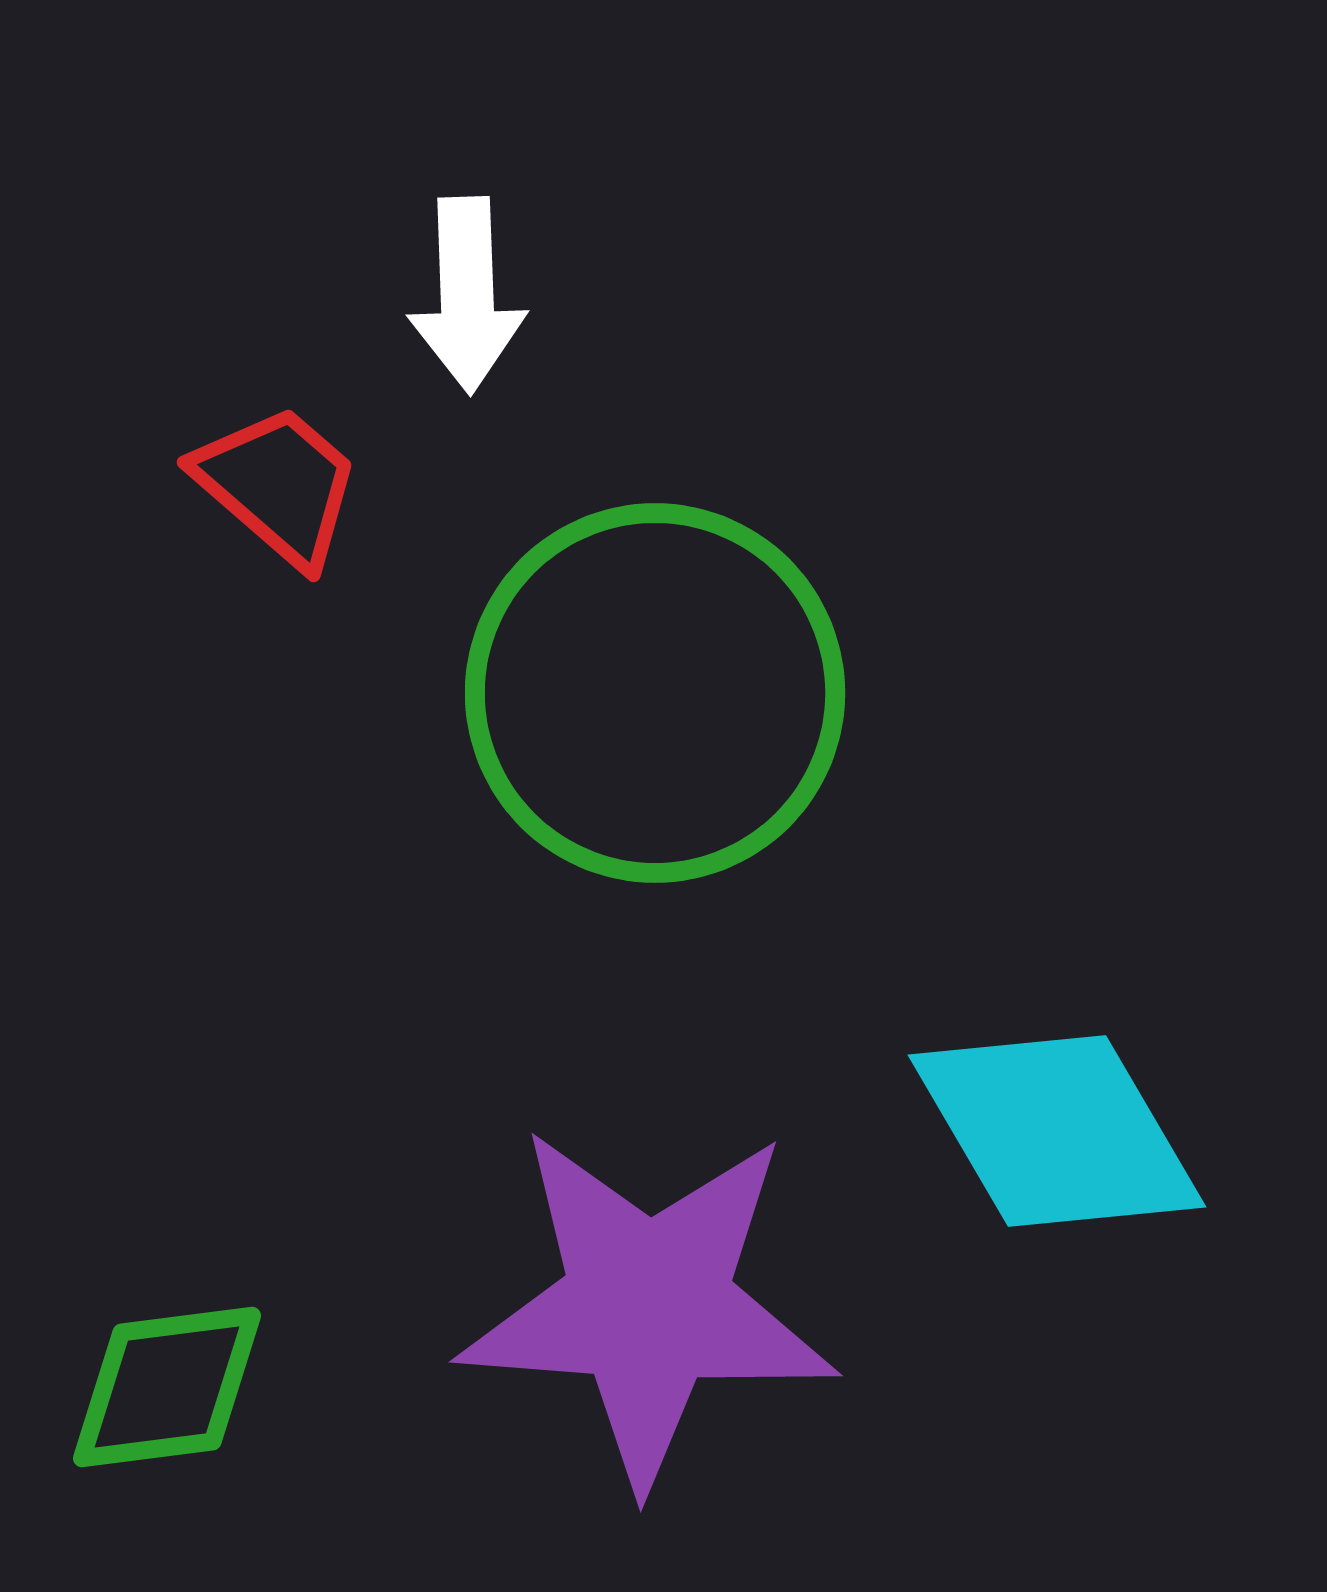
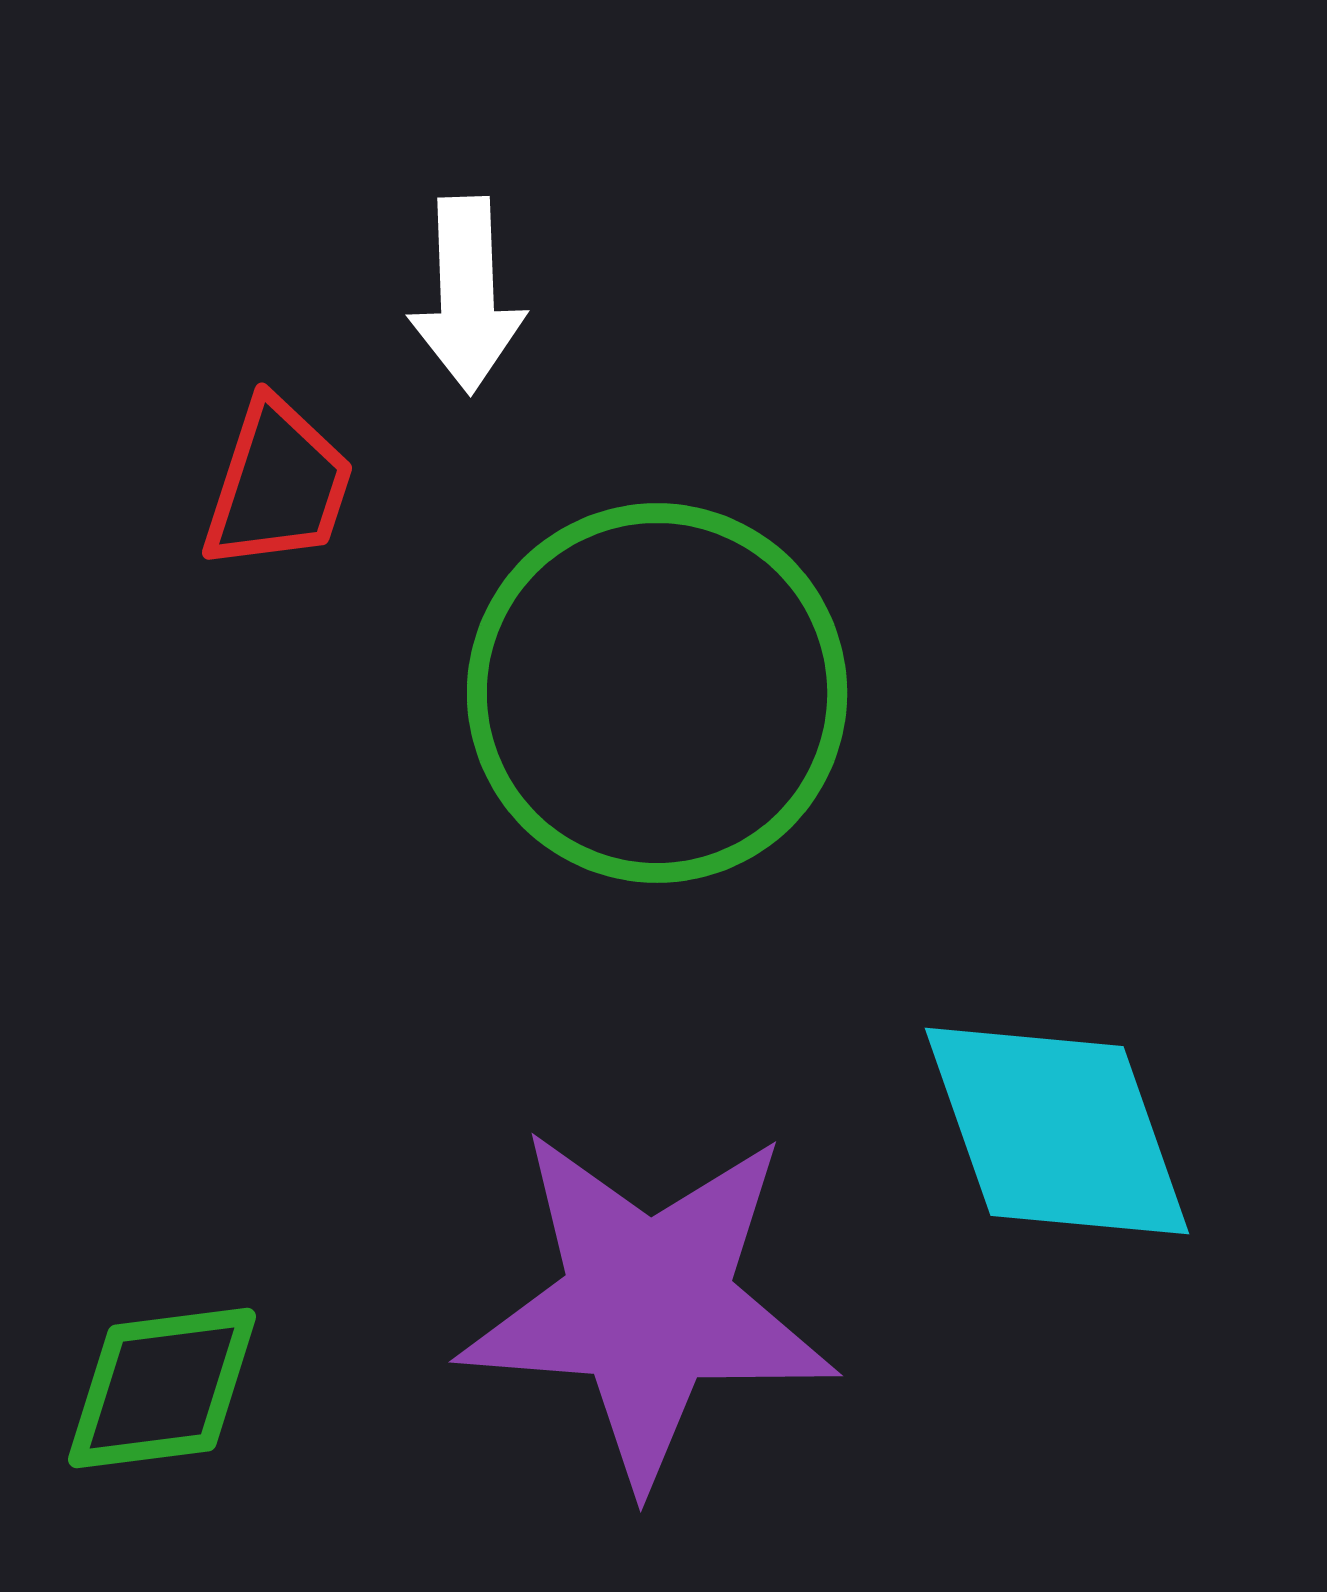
red trapezoid: rotated 67 degrees clockwise
green circle: moved 2 px right
cyan diamond: rotated 11 degrees clockwise
green diamond: moved 5 px left, 1 px down
